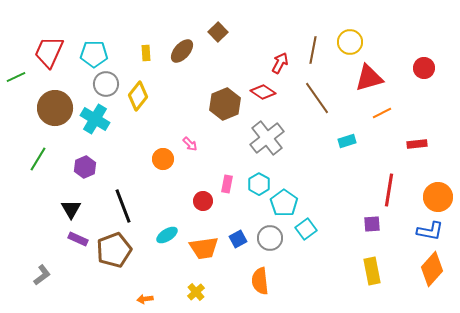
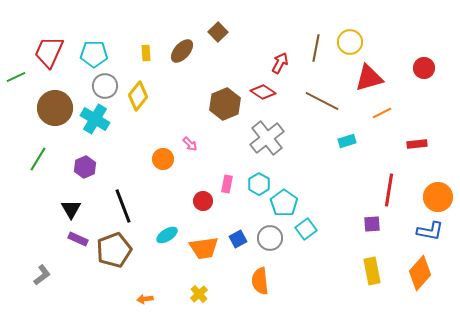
brown line at (313, 50): moved 3 px right, 2 px up
gray circle at (106, 84): moved 1 px left, 2 px down
brown line at (317, 98): moved 5 px right, 3 px down; rotated 28 degrees counterclockwise
orange diamond at (432, 269): moved 12 px left, 4 px down
yellow cross at (196, 292): moved 3 px right, 2 px down
